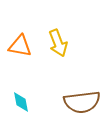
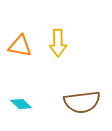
yellow arrow: rotated 20 degrees clockwise
cyan diamond: moved 2 px down; rotated 35 degrees counterclockwise
